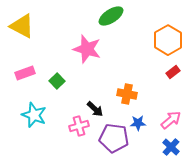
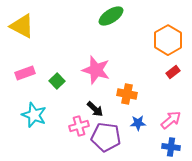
pink star: moved 9 px right, 21 px down
purple pentagon: moved 8 px left, 1 px up
blue cross: rotated 36 degrees counterclockwise
